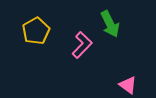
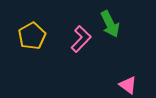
yellow pentagon: moved 4 px left, 5 px down
pink L-shape: moved 1 px left, 6 px up
